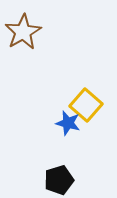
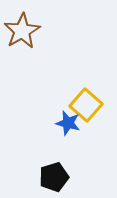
brown star: moved 1 px left, 1 px up
black pentagon: moved 5 px left, 3 px up
